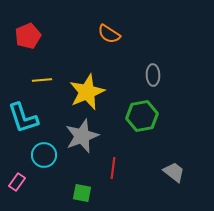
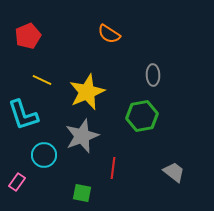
yellow line: rotated 30 degrees clockwise
cyan L-shape: moved 3 px up
